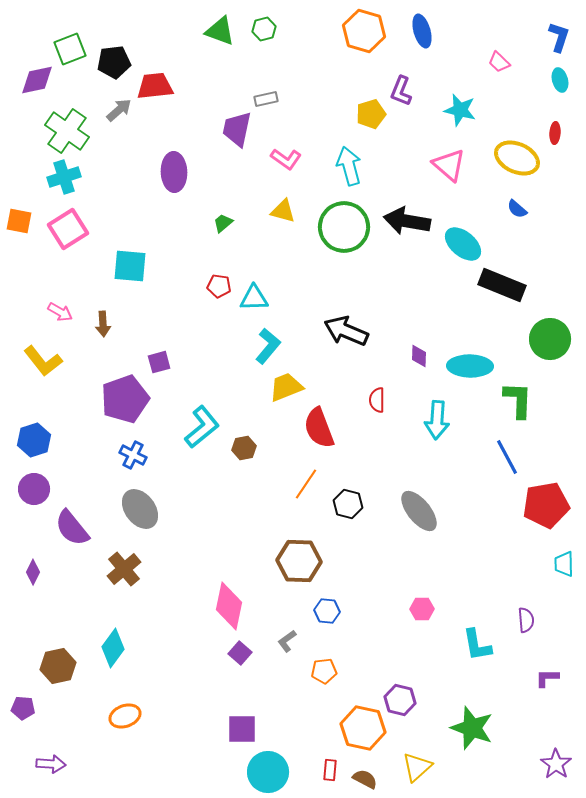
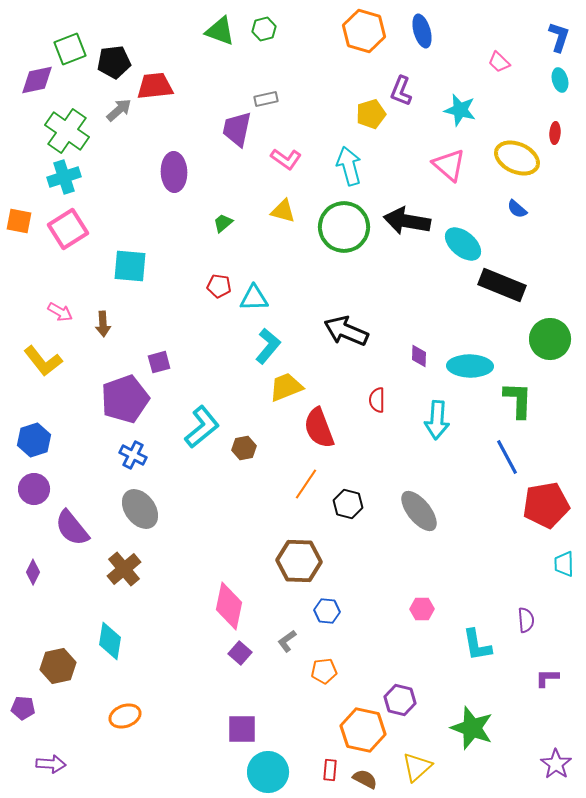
cyan diamond at (113, 648): moved 3 px left, 7 px up; rotated 27 degrees counterclockwise
orange hexagon at (363, 728): moved 2 px down
